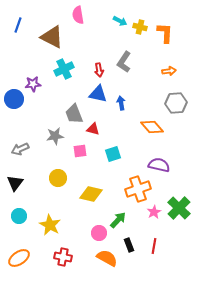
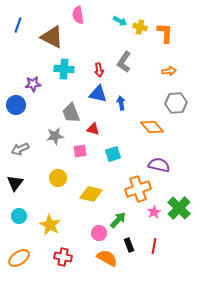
cyan cross: rotated 30 degrees clockwise
blue circle: moved 2 px right, 6 px down
gray trapezoid: moved 3 px left, 1 px up
